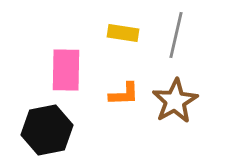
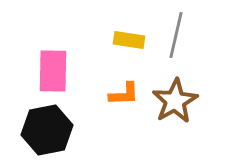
yellow rectangle: moved 6 px right, 7 px down
pink rectangle: moved 13 px left, 1 px down
